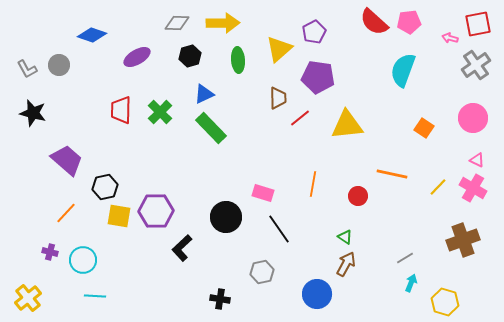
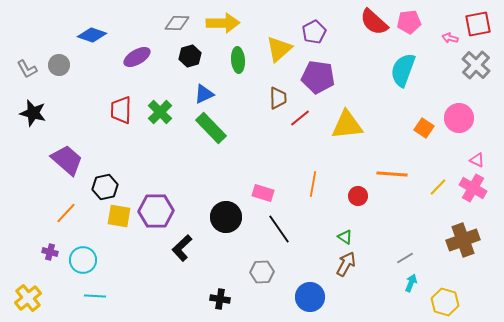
gray cross at (476, 65): rotated 12 degrees counterclockwise
pink circle at (473, 118): moved 14 px left
orange line at (392, 174): rotated 8 degrees counterclockwise
gray hexagon at (262, 272): rotated 10 degrees clockwise
blue circle at (317, 294): moved 7 px left, 3 px down
